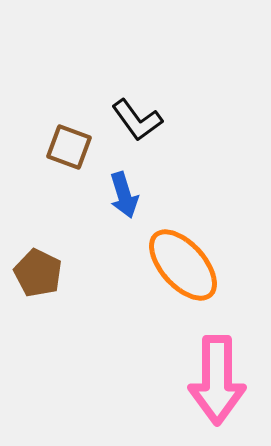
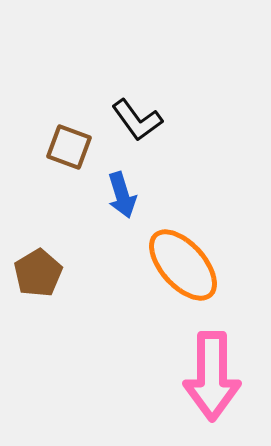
blue arrow: moved 2 px left
brown pentagon: rotated 15 degrees clockwise
pink arrow: moved 5 px left, 4 px up
